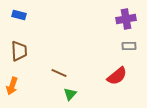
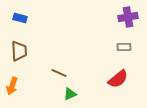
blue rectangle: moved 1 px right, 3 px down
purple cross: moved 2 px right, 2 px up
gray rectangle: moved 5 px left, 1 px down
red semicircle: moved 1 px right, 3 px down
green triangle: rotated 24 degrees clockwise
